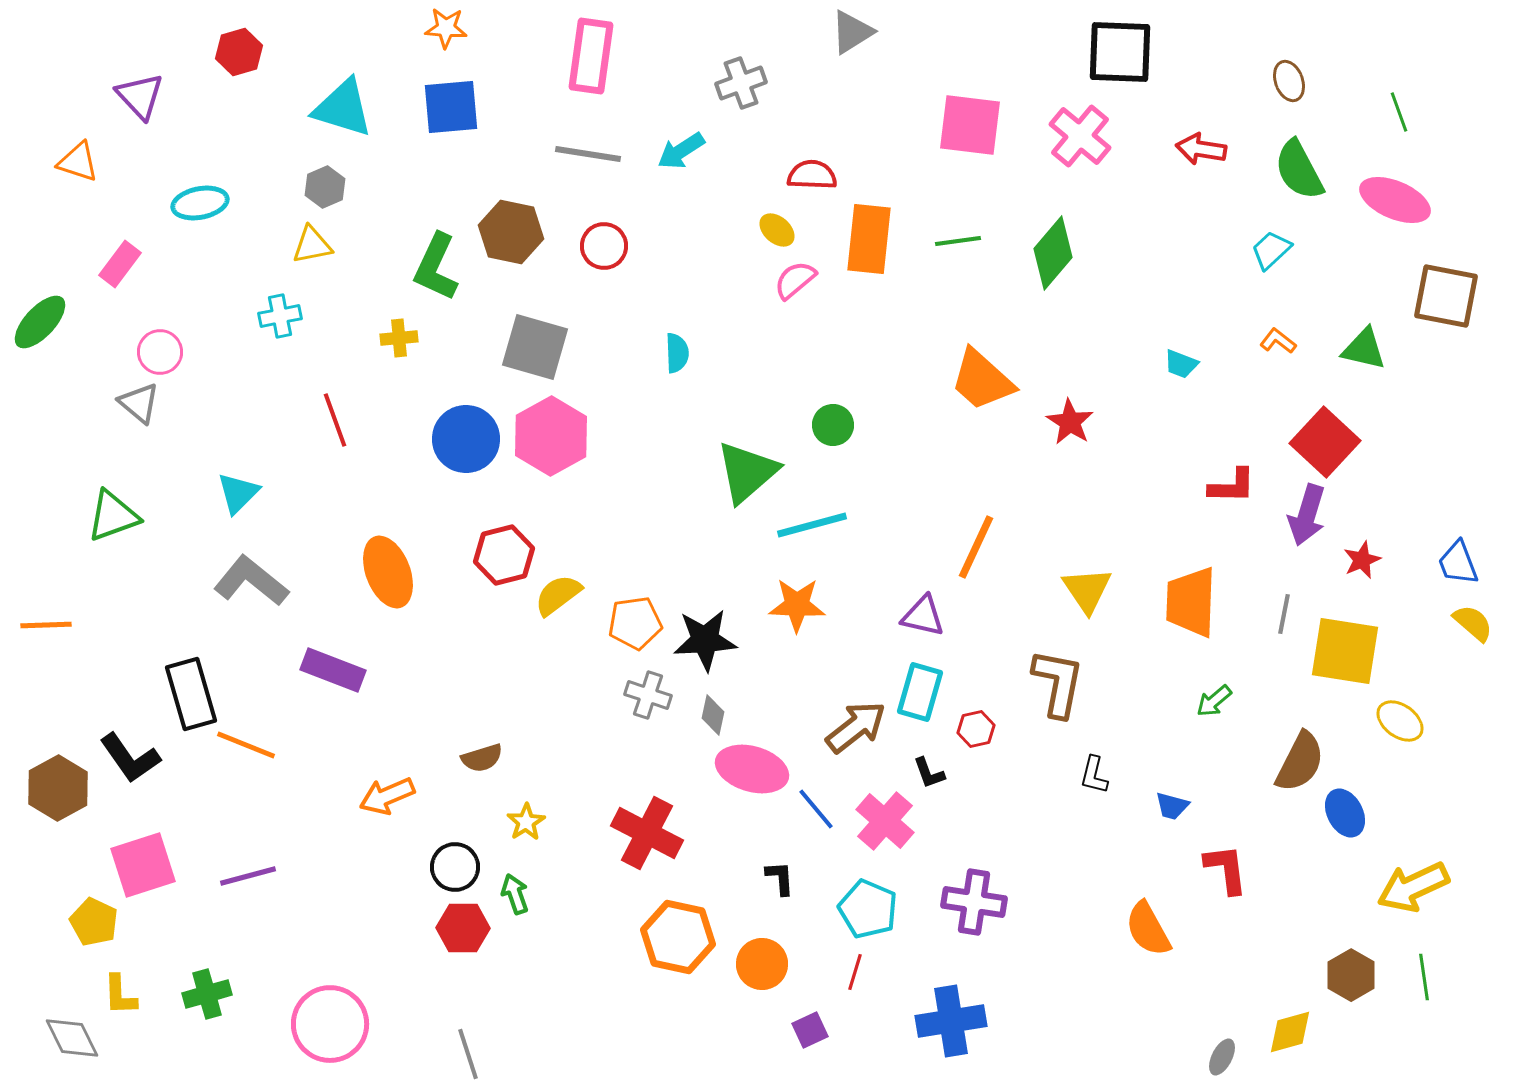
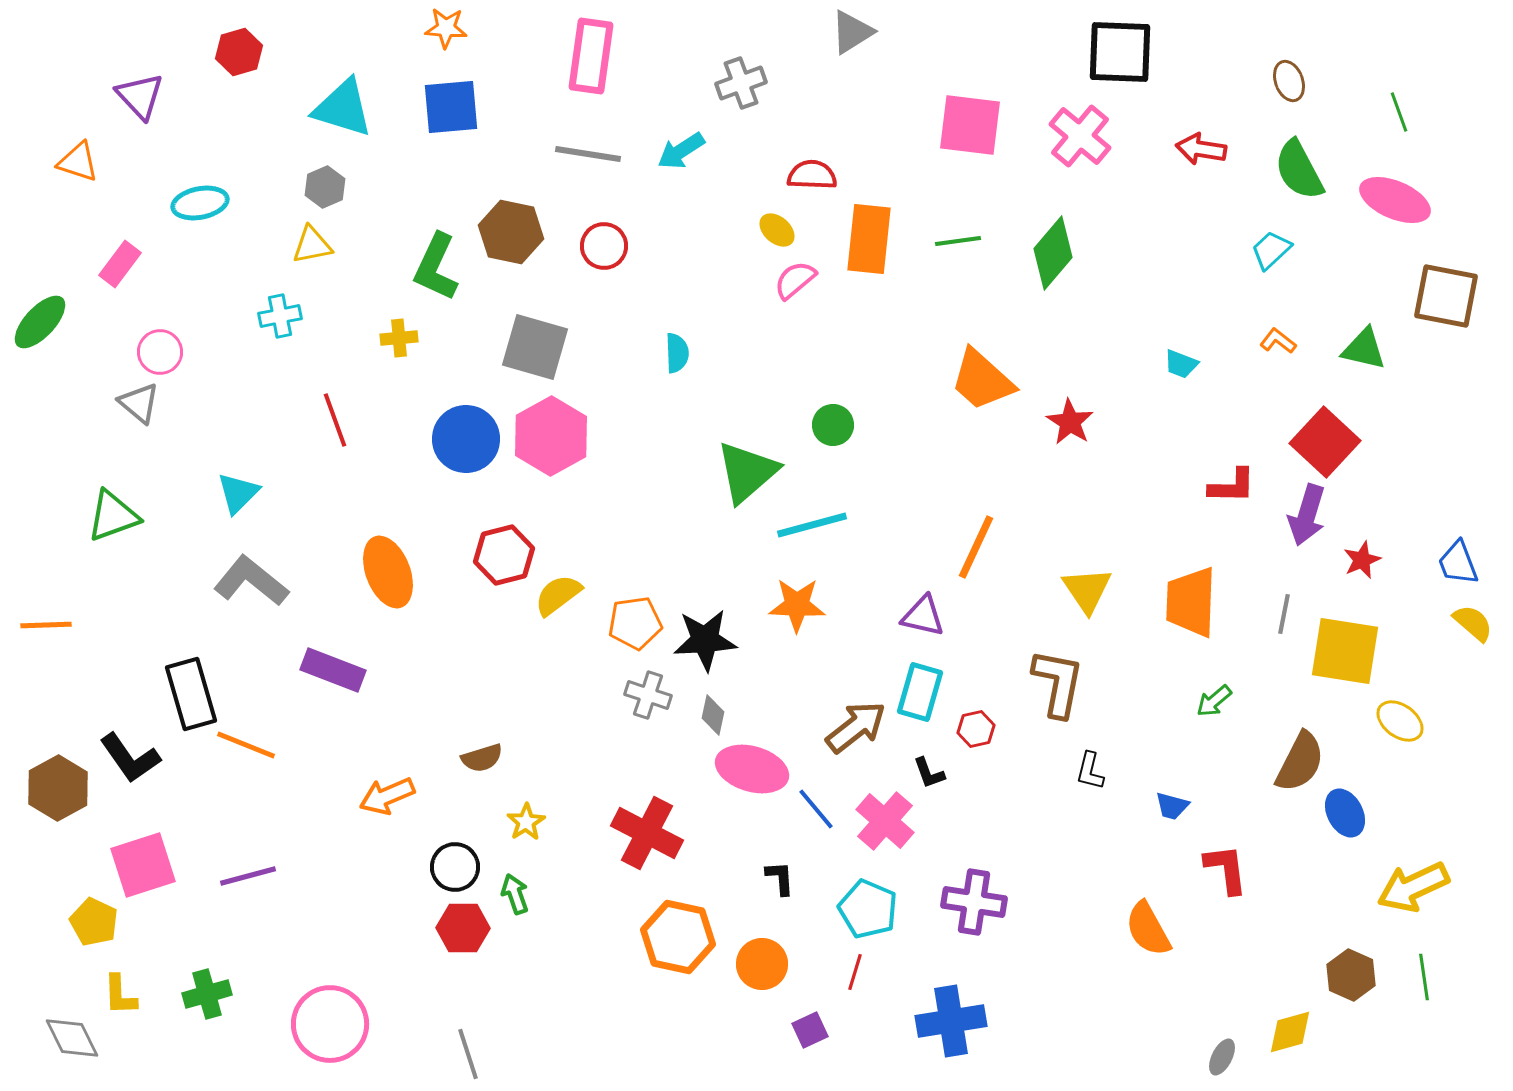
black L-shape at (1094, 775): moved 4 px left, 4 px up
brown hexagon at (1351, 975): rotated 6 degrees counterclockwise
